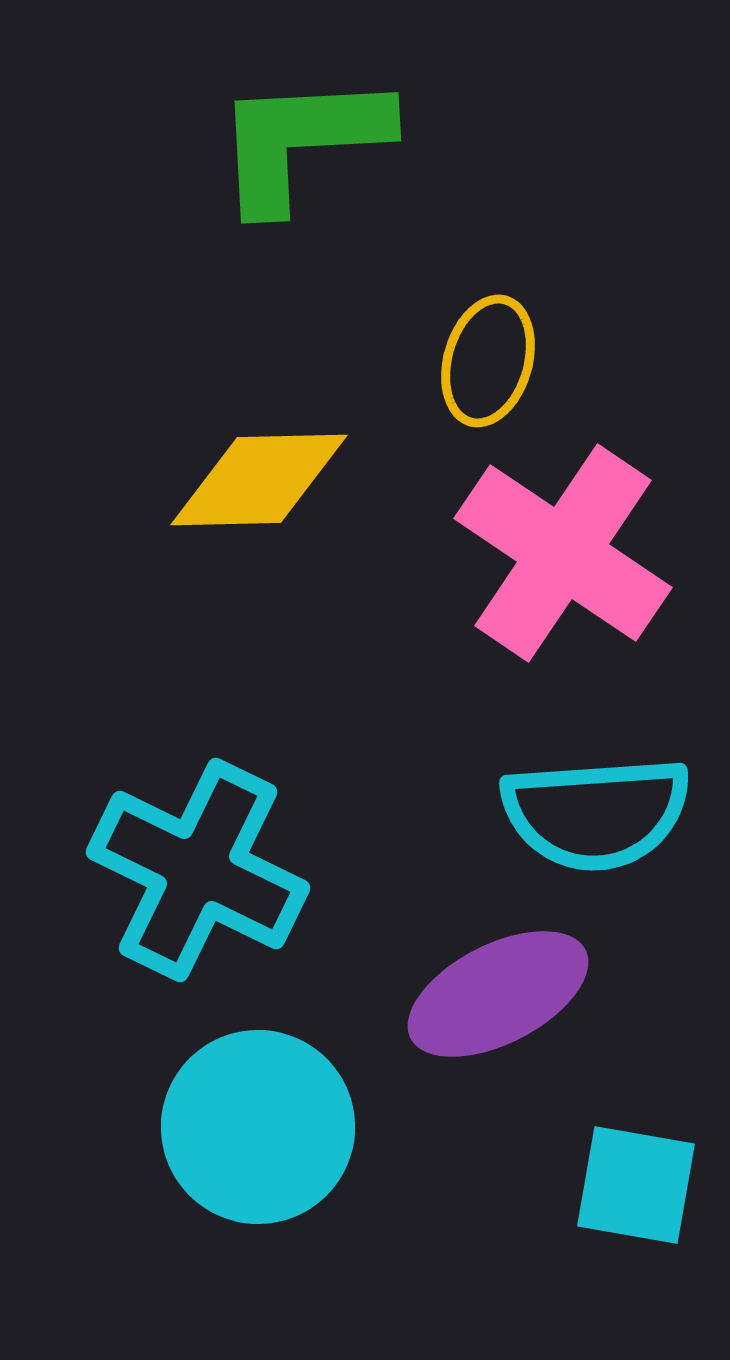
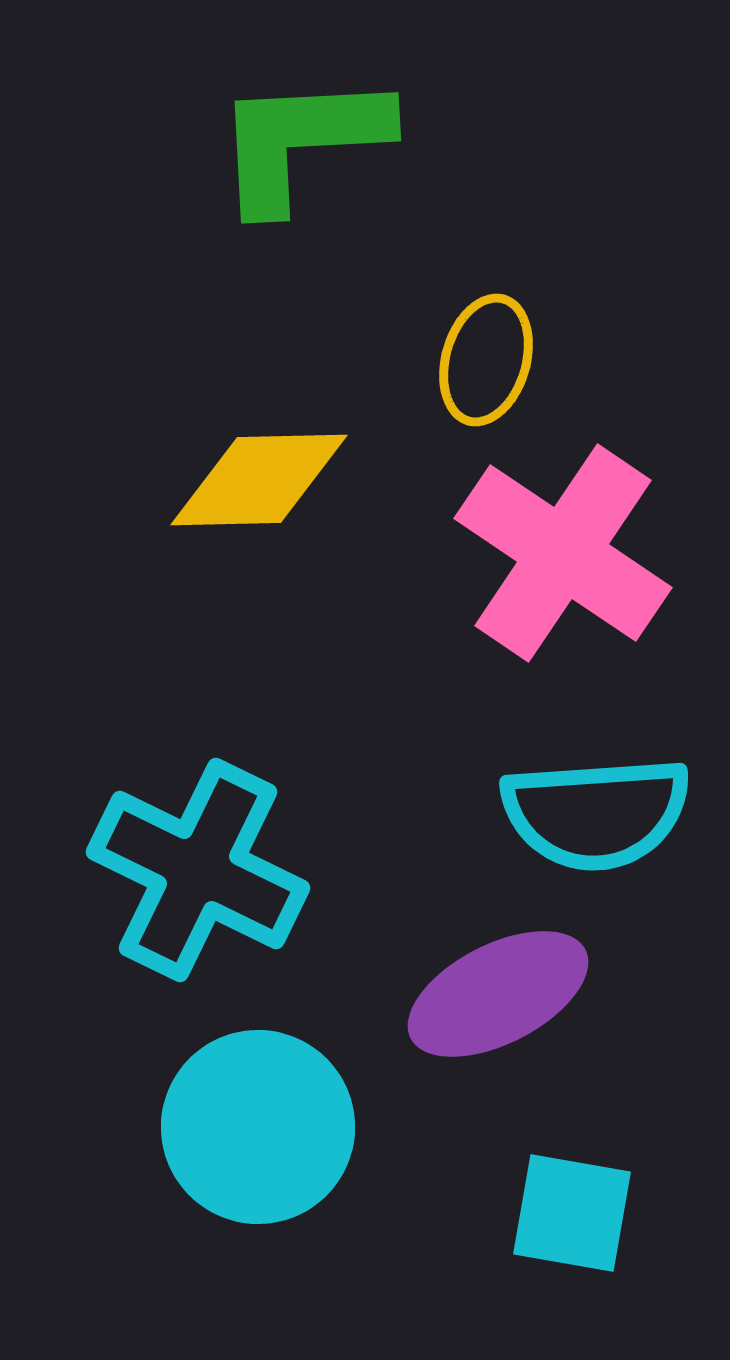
yellow ellipse: moved 2 px left, 1 px up
cyan square: moved 64 px left, 28 px down
